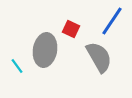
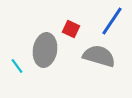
gray semicircle: moved 1 px up; rotated 44 degrees counterclockwise
